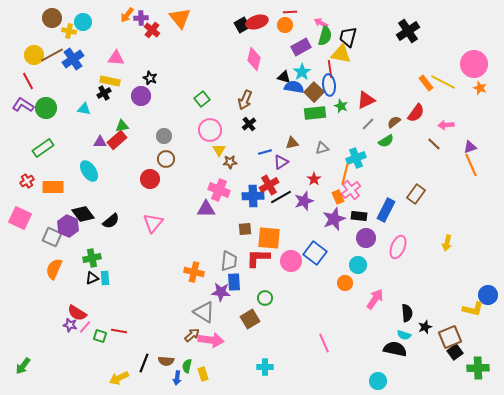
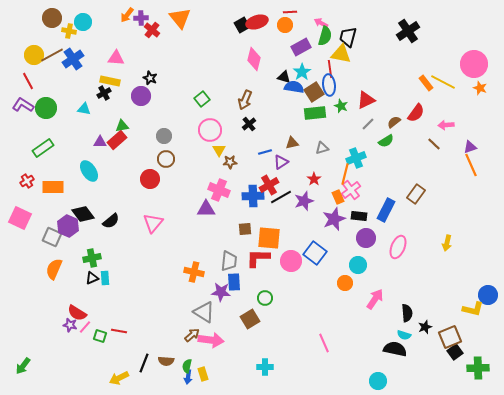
brown square at (314, 92): rotated 12 degrees clockwise
blue arrow at (177, 378): moved 11 px right, 1 px up
